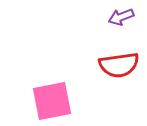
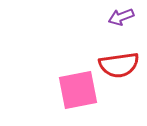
pink square: moved 26 px right, 11 px up
